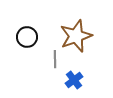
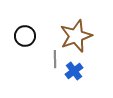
black circle: moved 2 px left, 1 px up
blue cross: moved 9 px up
